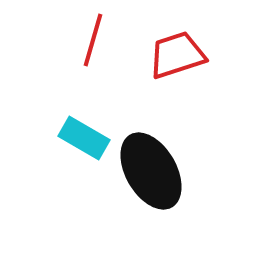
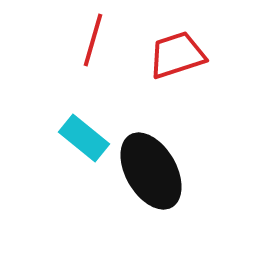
cyan rectangle: rotated 9 degrees clockwise
